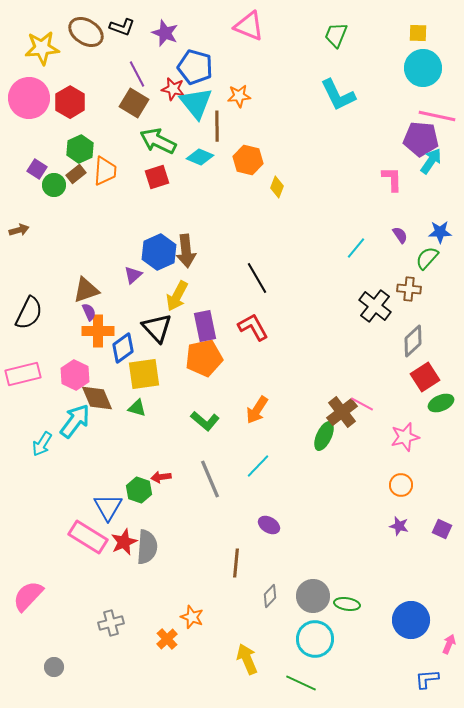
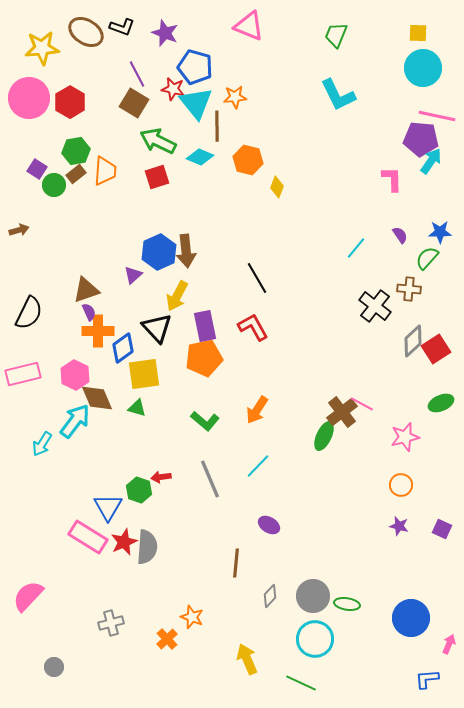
orange star at (239, 96): moved 4 px left, 1 px down
green hexagon at (80, 149): moved 4 px left, 2 px down; rotated 16 degrees clockwise
red square at (425, 377): moved 11 px right, 28 px up
blue circle at (411, 620): moved 2 px up
